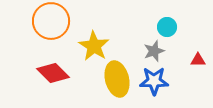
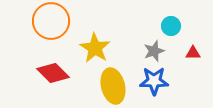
cyan circle: moved 4 px right, 1 px up
yellow star: moved 1 px right, 2 px down
red triangle: moved 5 px left, 7 px up
yellow ellipse: moved 4 px left, 7 px down
